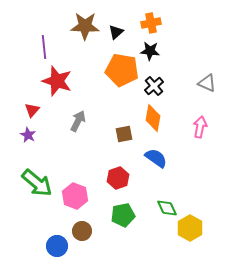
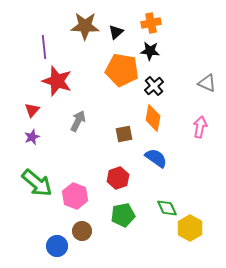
purple star: moved 4 px right, 2 px down; rotated 21 degrees clockwise
